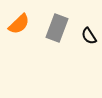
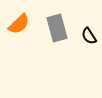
gray rectangle: rotated 36 degrees counterclockwise
